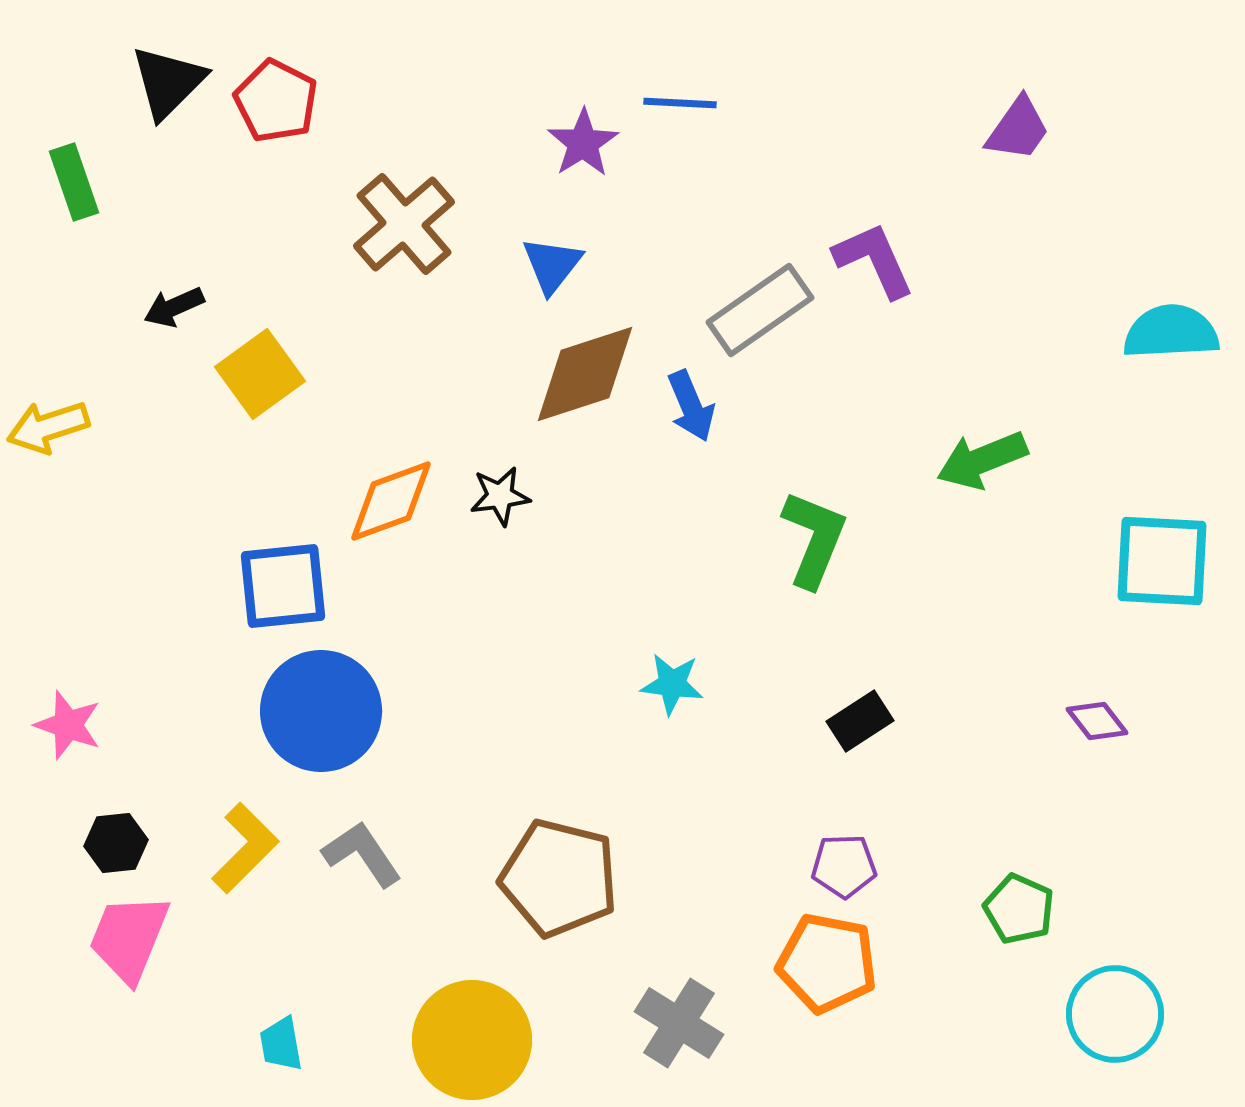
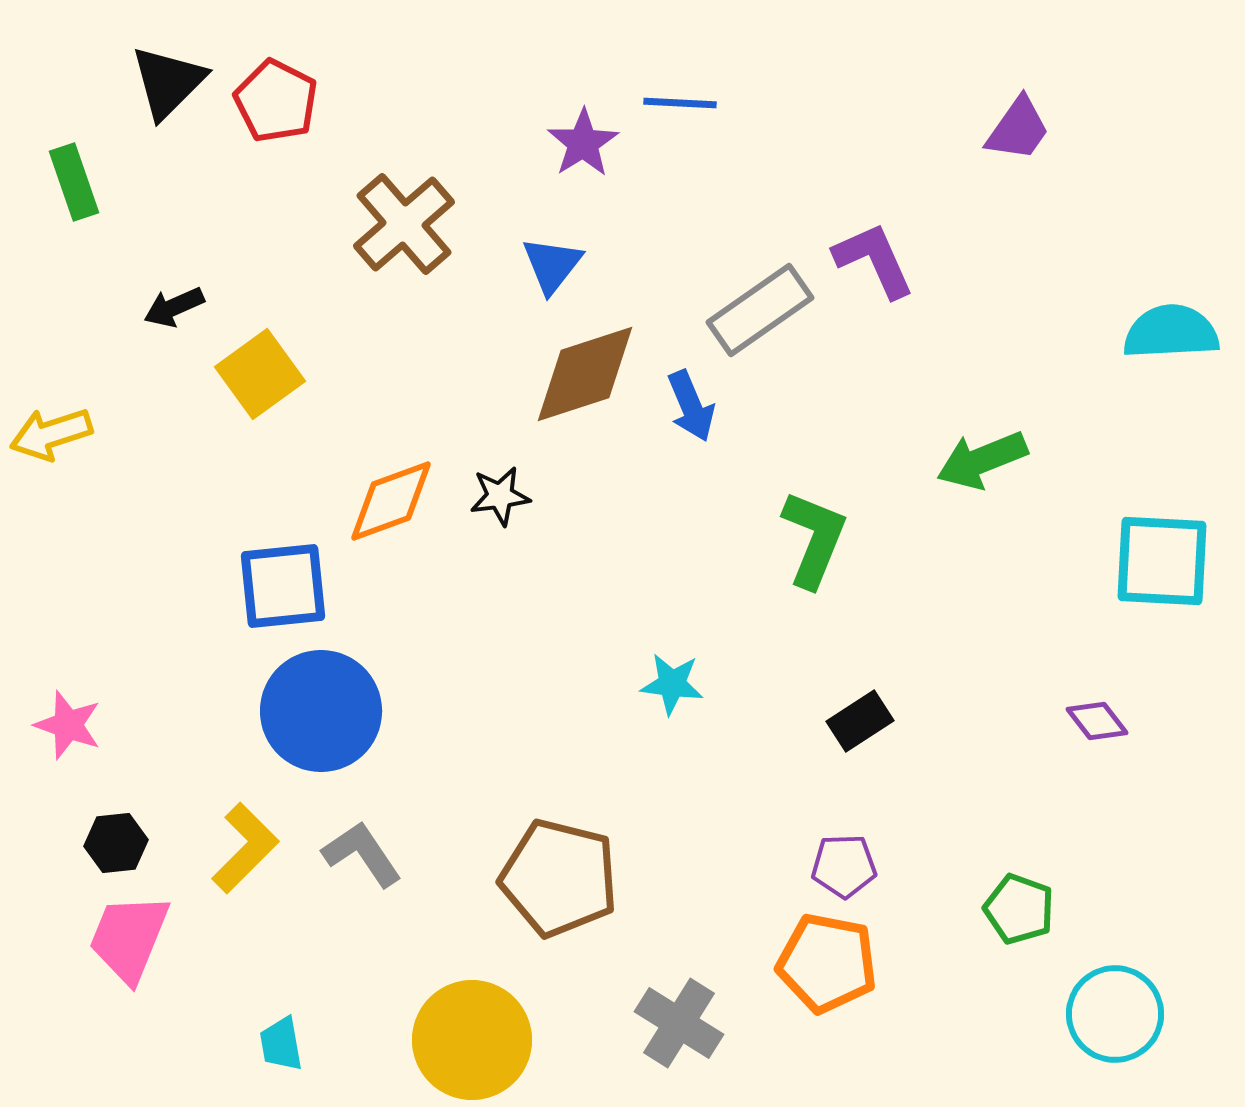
yellow arrow: moved 3 px right, 7 px down
green pentagon: rotated 4 degrees counterclockwise
